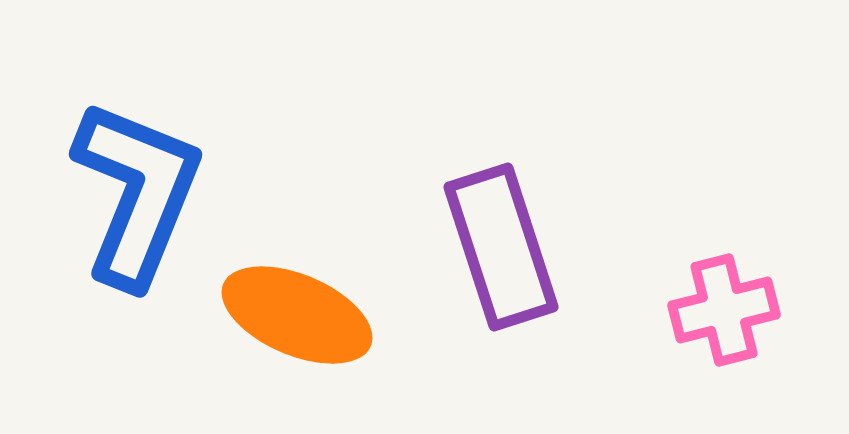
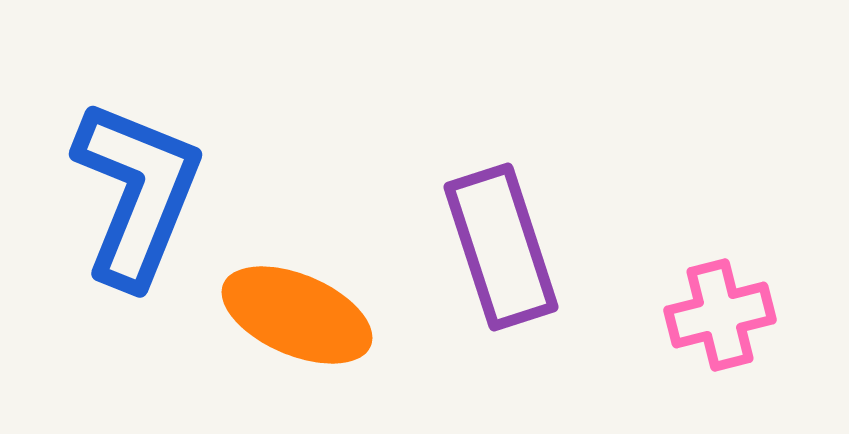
pink cross: moved 4 px left, 5 px down
